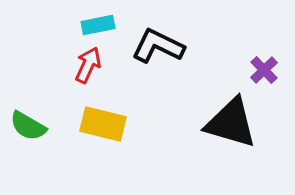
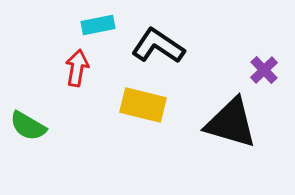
black L-shape: rotated 8 degrees clockwise
red arrow: moved 11 px left, 3 px down; rotated 15 degrees counterclockwise
yellow rectangle: moved 40 px right, 19 px up
